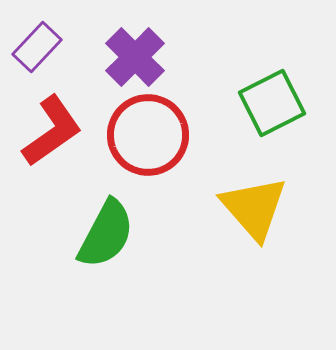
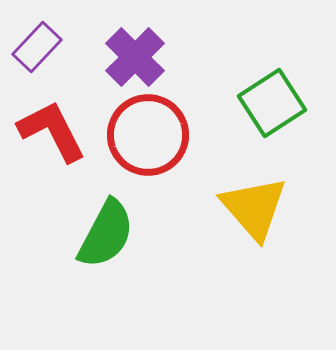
green square: rotated 6 degrees counterclockwise
red L-shape: rotated 82 degrees counterclockwise
